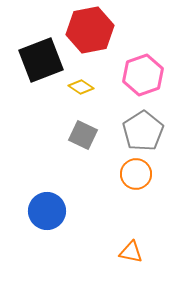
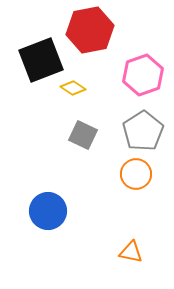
yellow diamond: moved 8 px left, 1 px down
blue circle: moved 1 px right
